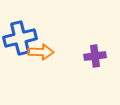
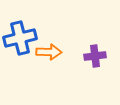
orange arrow: moved 8 px right
